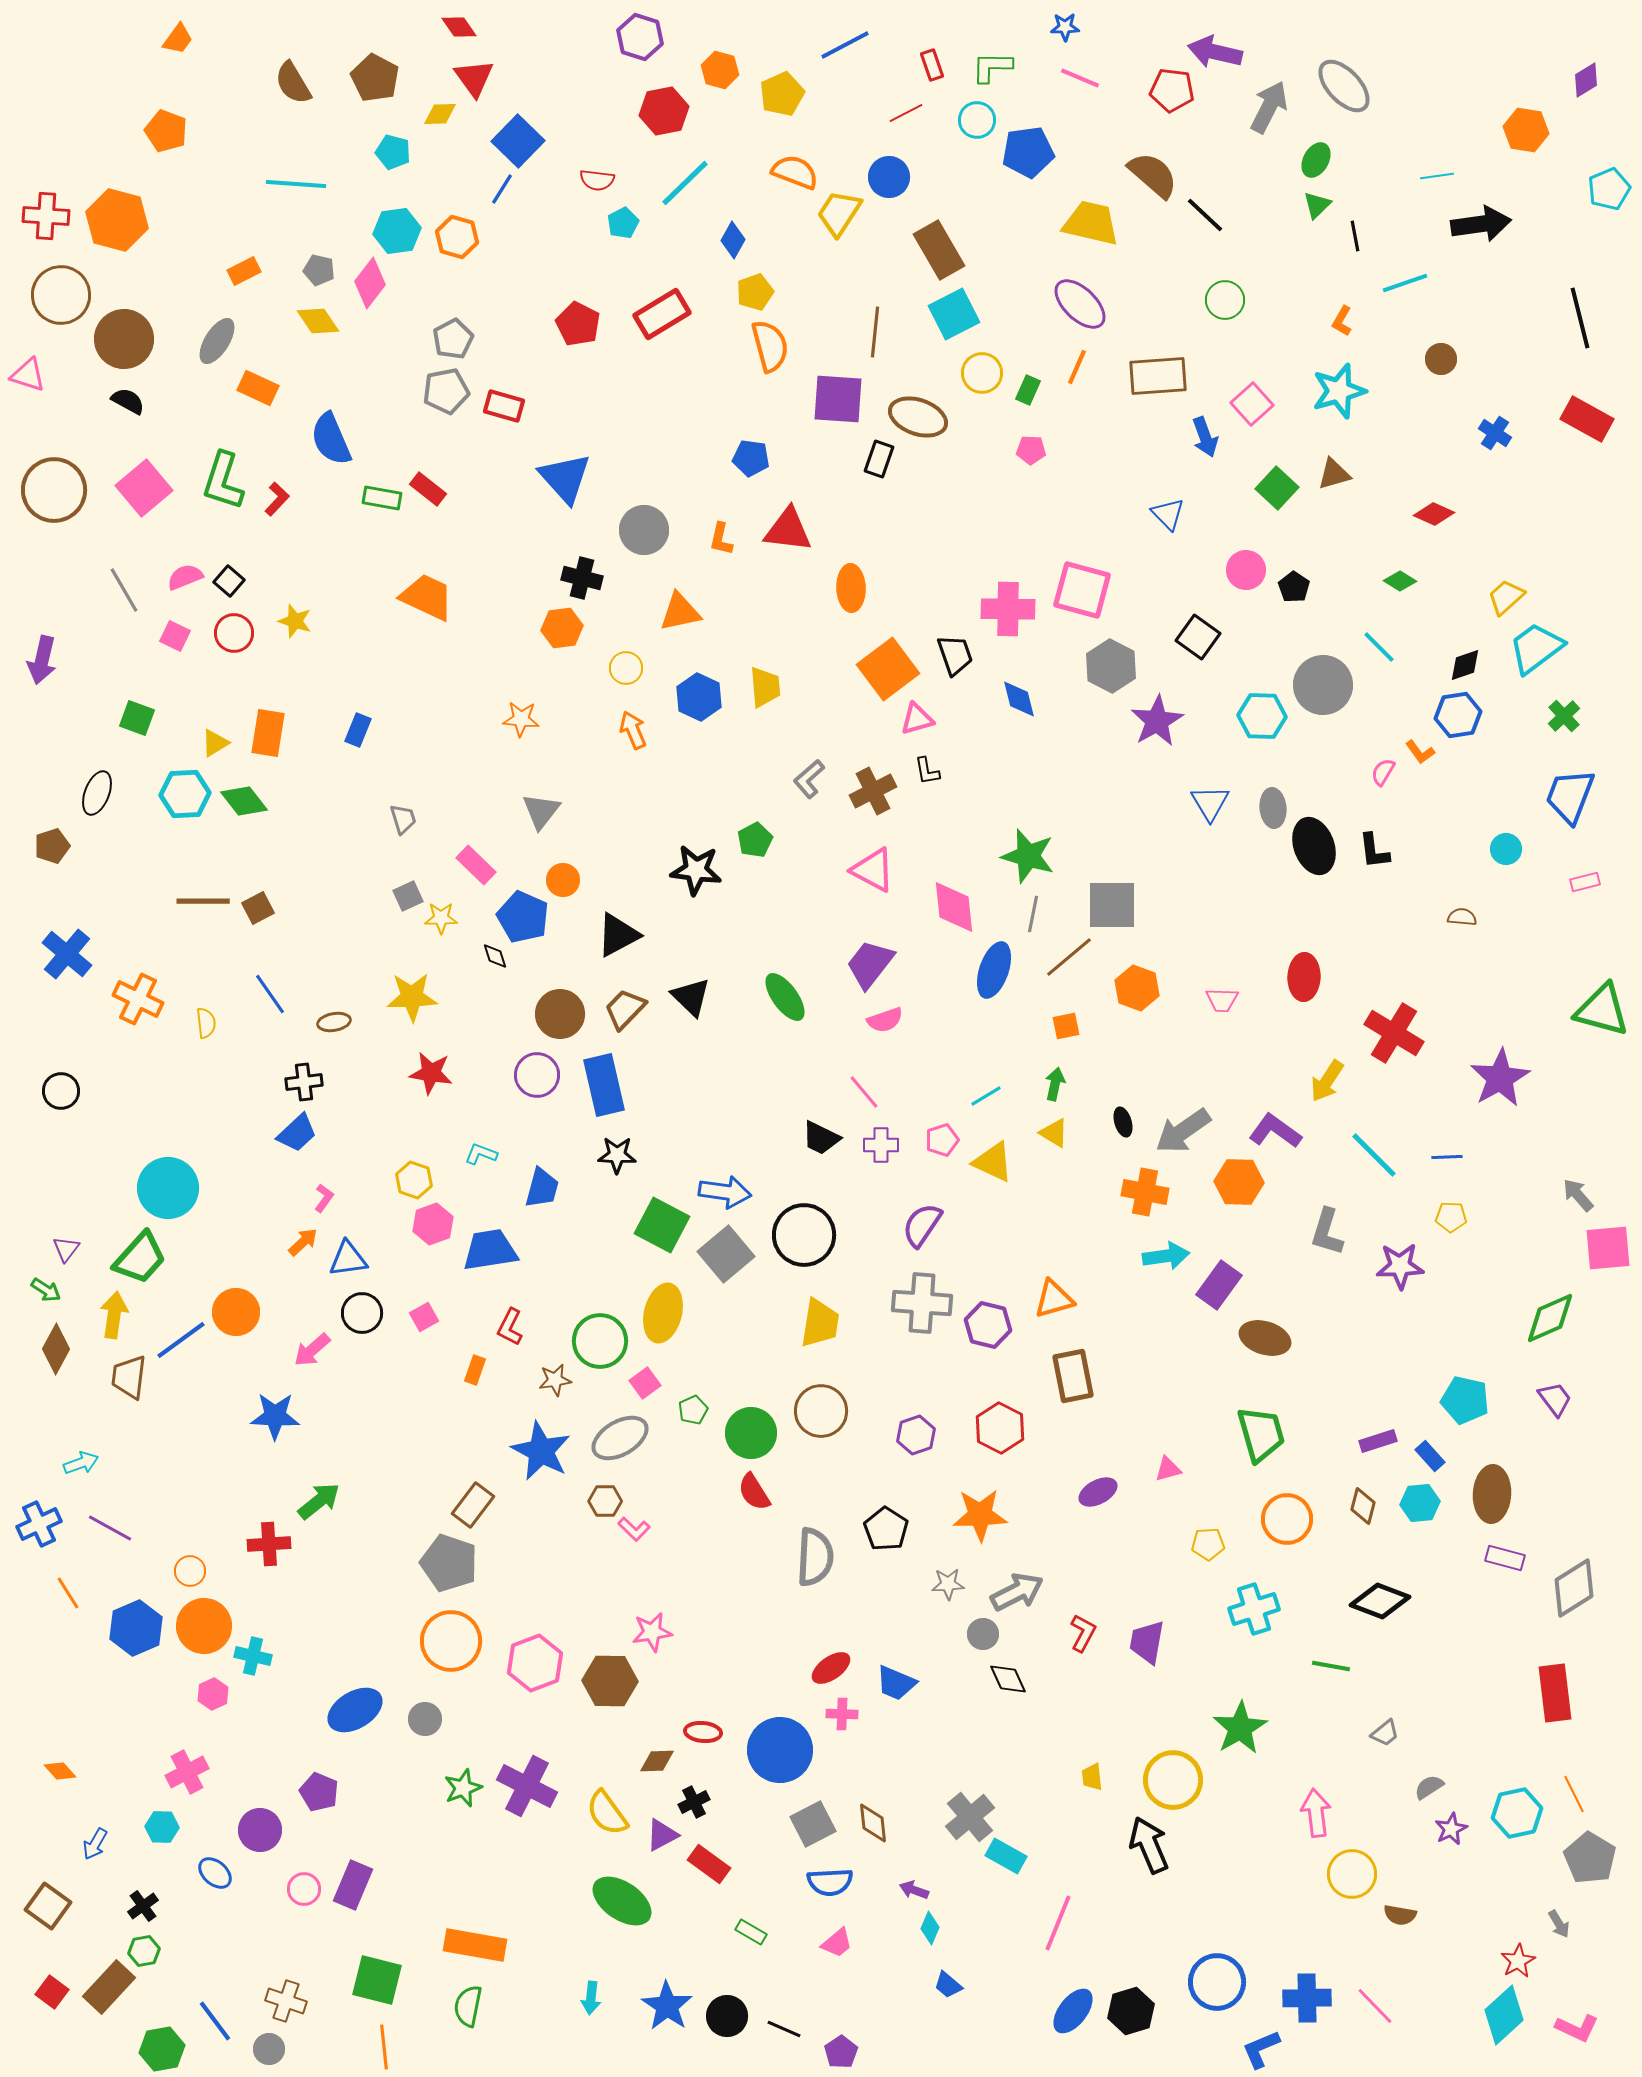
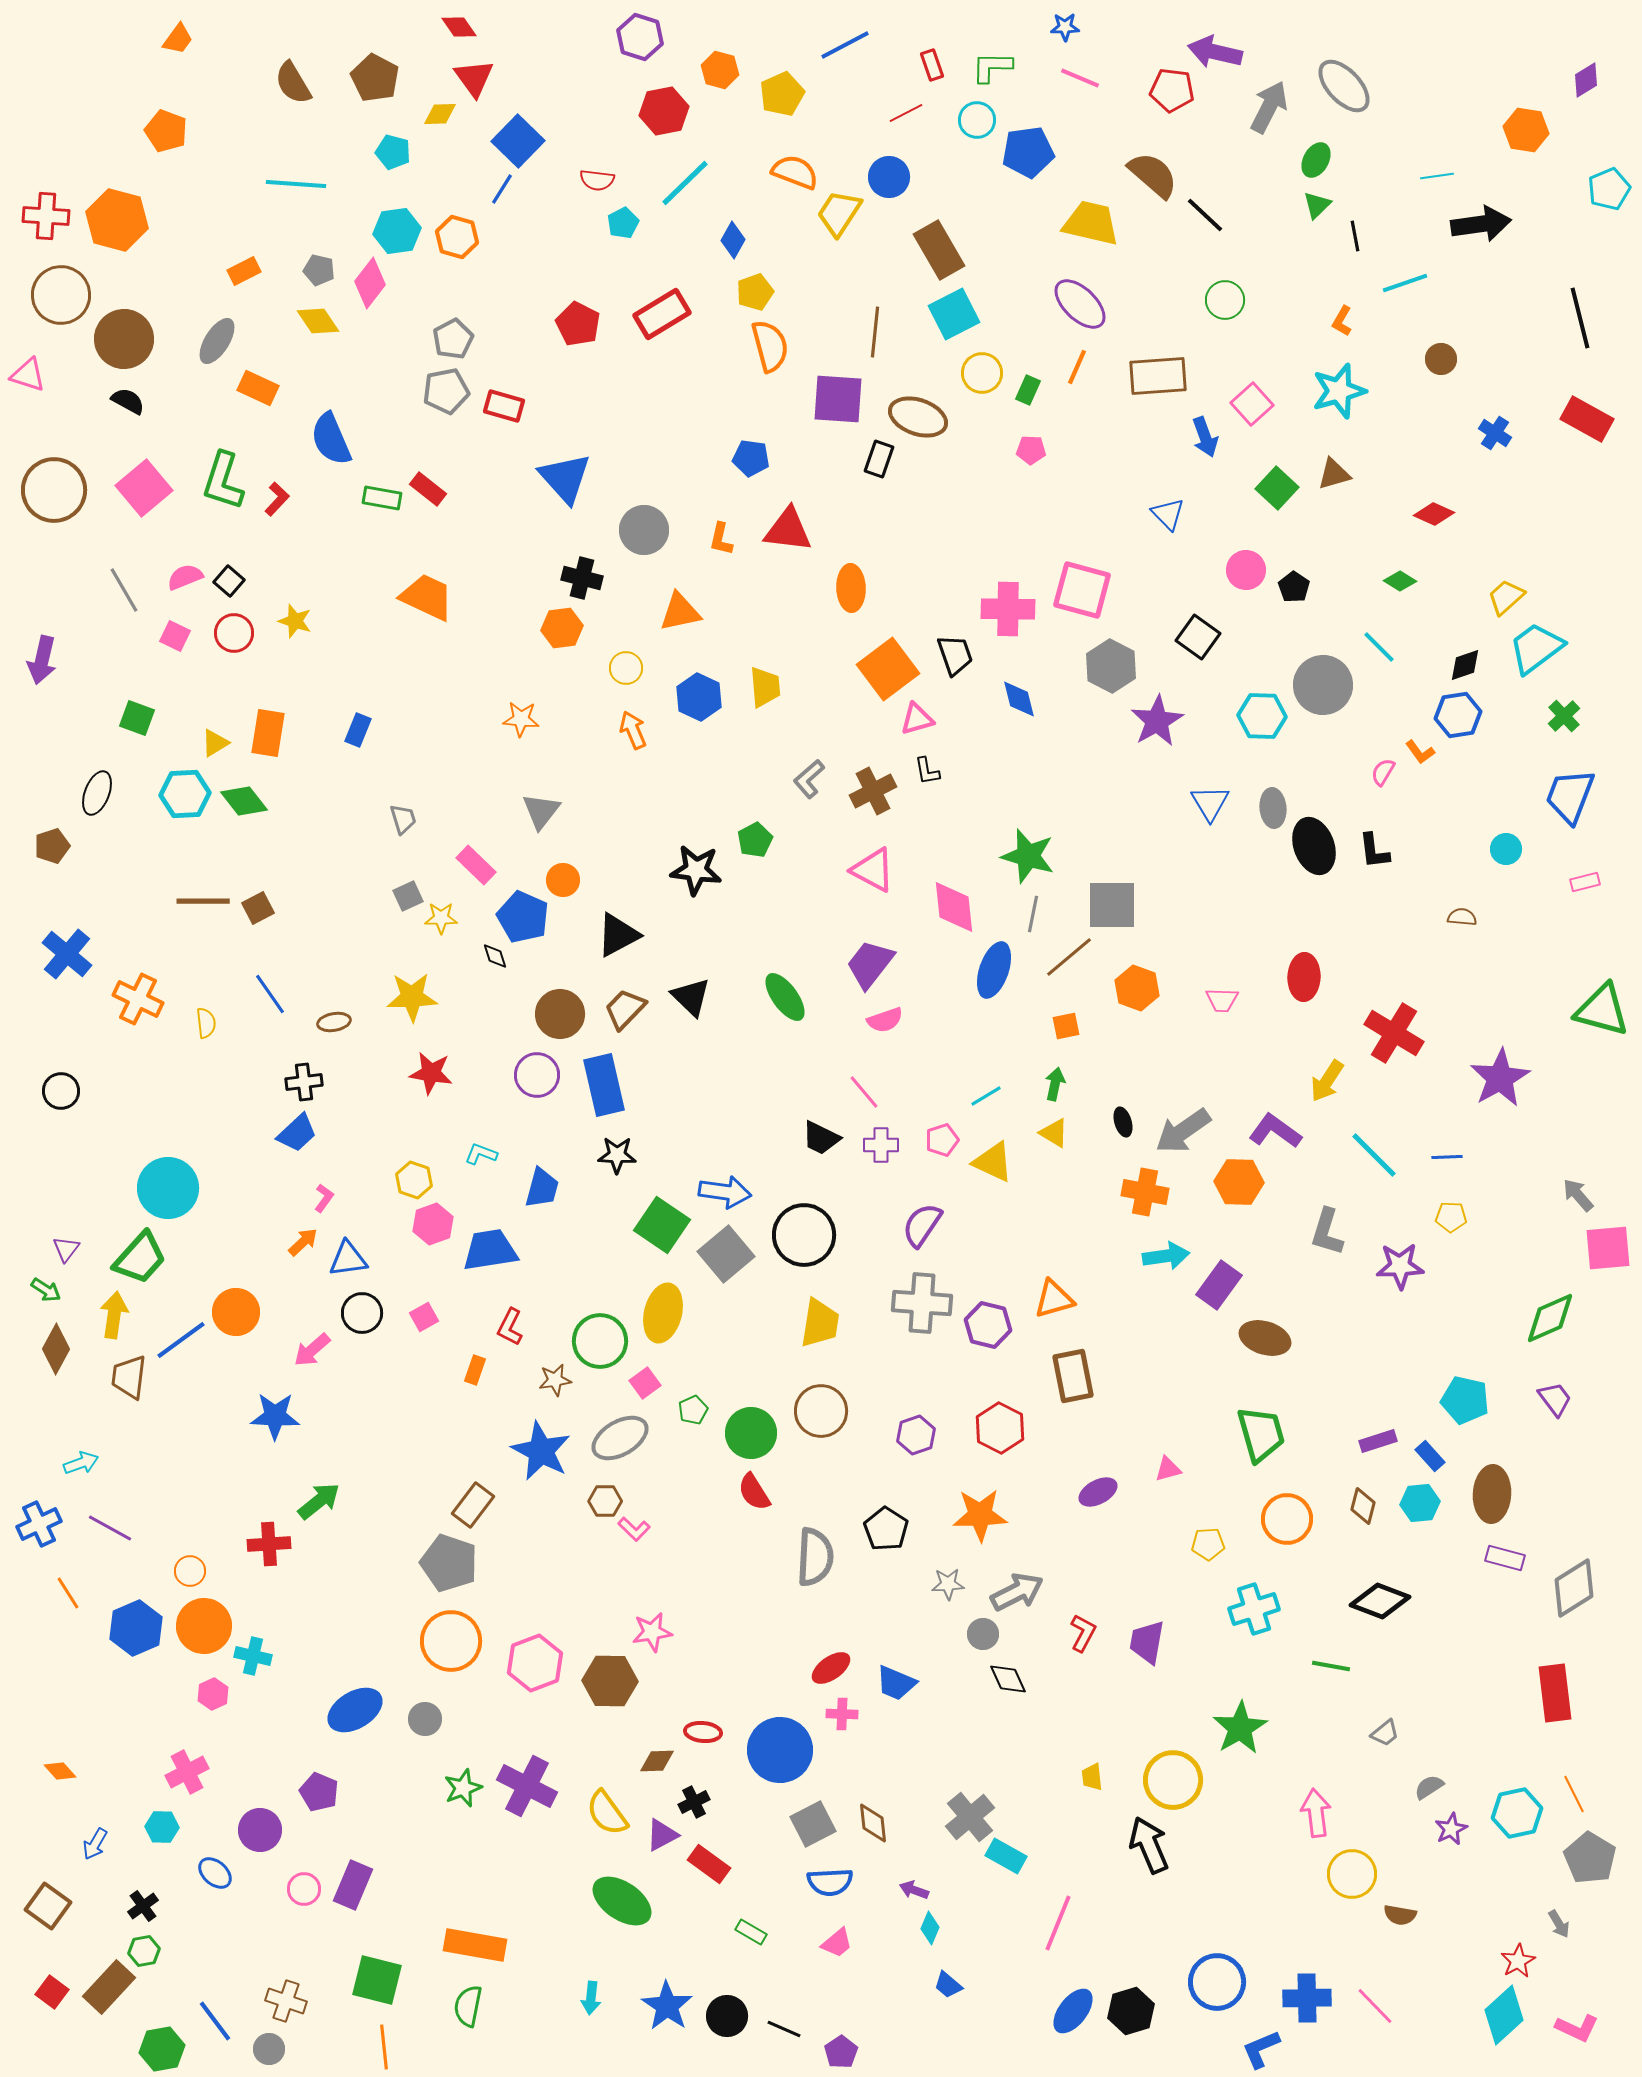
green square at (662, 1225): rotated 6 degrees clockwise
